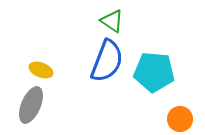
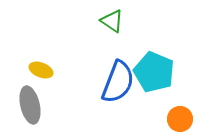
blue semicircle: moved 11 px right, 21 px down
cyan pentagon: rotated 18 degrees clockwise
gray ellipse: moved 1 px left; rotated 36 degrees counterclockwise
